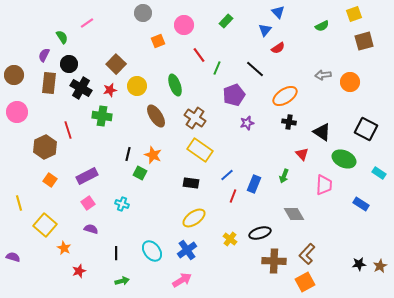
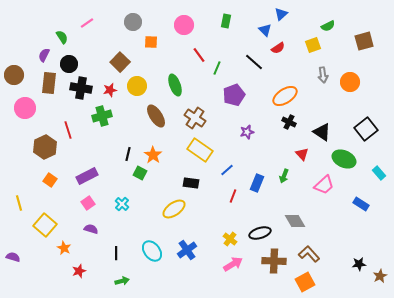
blue triangle at (278, 12): moved 3 px right, 2 px down; rotated 32 degrees clockwise
gray circle at (143, 13): moved 10 px left, 9 px down
yellow square at (354, 14): moved 41 px left, 31 px down
green rectangle at (226, 21): rotated 32 degrees counterclockwise
green semicircle at (322, 26): moved 6 px right
blue triangle at (265, 30): rotated 24 degrees counterclockwise
orange square at (158, 41): moved 7 px left, 1 px down; rotated 24 degrees clockwise
brown square at (116, 64): moved 4 px right, 2 px up
black line at (255, 69): moved 1 px left, 7 px up
gray arrow at (323, 75): rotated 91 degrees counterclockwise
black cross at (81, 88): rotated 20 degrees counterclockwise
pink circle at (17, 112): moved 8 px right, 4 px up
green cross at (102, 116): rotated 24 degrees counterclockwise
black cross at (289, 122): rotated 16 degrees clockwise
purple star at (247, 123): moved 9 px down
black square at (366, 129): rotated 25 degrees clockwise
orange star at (153, 155): rotated 12 degrees clockwise
cyan rectangle at (379, 173): rotated 16 degrees clockwise
blue line at (227, 175): moved 5 px up
blue rectangle at (254, 184): moved 3 px right, 1 px up
pink trapezoid at (324, 185): rotated 45 degrees clockwise
cyan cross at (122, 204): rotated 24 degrees clockwise
gray diamond at (294, 214): moved 1 px right, 7 px down
yellow ellipse at (194, 218): moved 20 px left, 9 px up
brown L-shape at (307, 254): moved 2 px right; rotated 95 degrees clockwise
brown star at (380, 266): moved 10 px down
pink arrow at (182, 280): moved 51 px right, 16 px up
